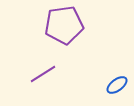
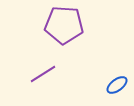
purple pentagon: rotated 12 degrees clockwise
